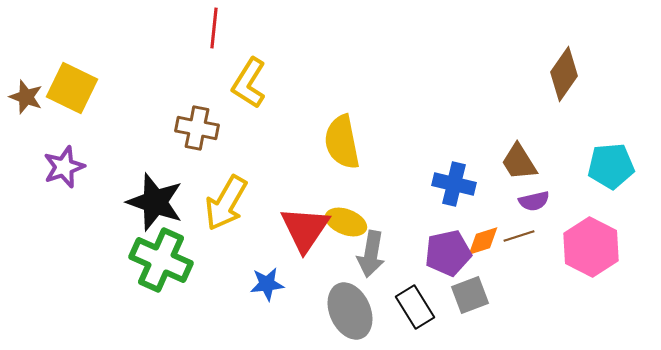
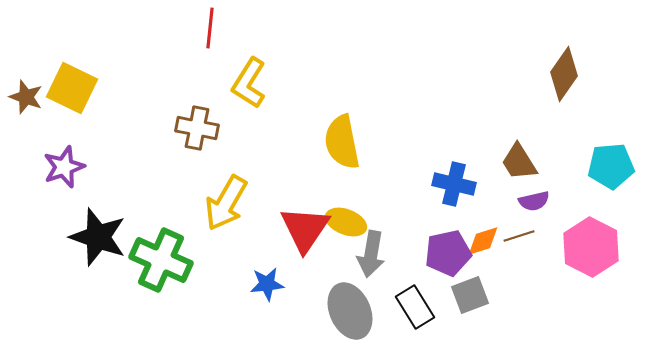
red line: moved 4 px left
black star: moved 57 px left, 35 px down
